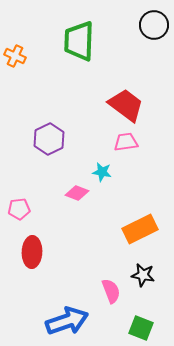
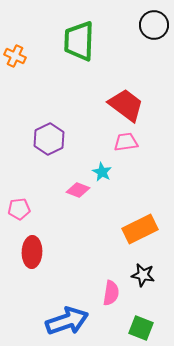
cyan star: rotated 18 degrees clockwise
pink diamond: moved 1 px right, 3 px up
pink semicircle: moved 2 px down; rotated 30 degrees clockwise
